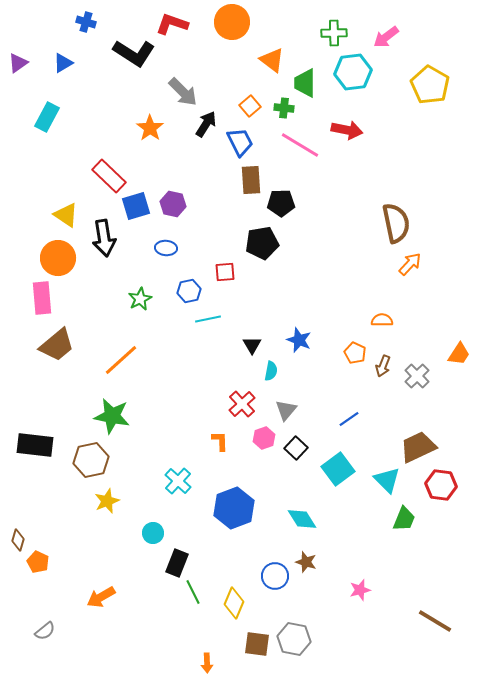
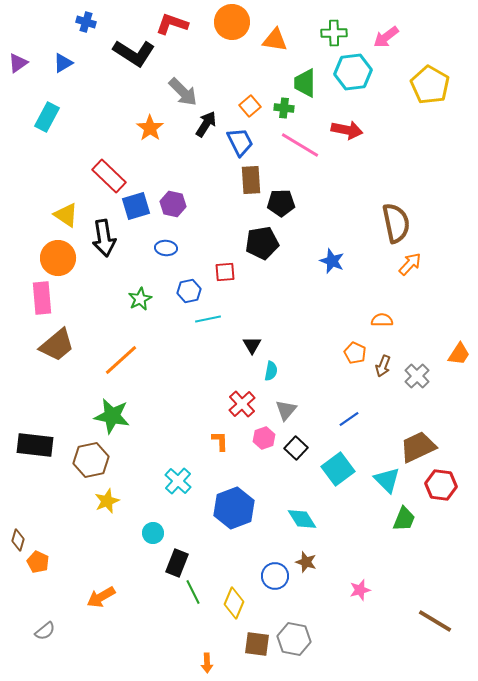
orange triangle at (272, 60): moved 3 px right, 20 px up; rotated 28 degrees counterclockwise
blue star at (299, 340): moved 33 px right, 79 px up
